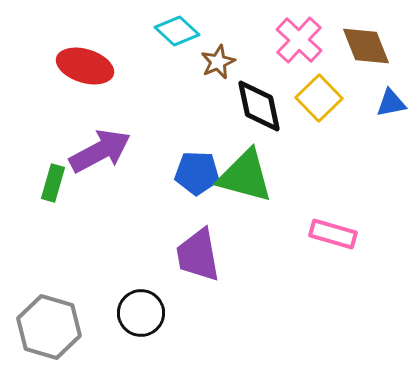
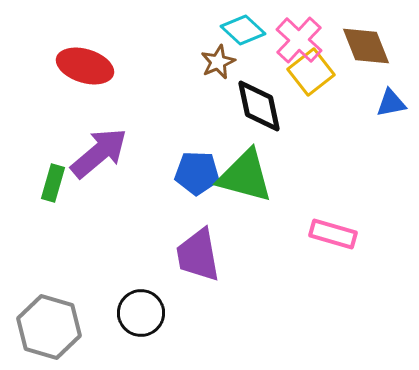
cyan diamond: moved 66 px right, 1 px up
yellow square: moved 8 px left, 26 px up; rotated 6 degrees clockwise
purple arrow: moved 1 px left, 2 px down; rotated 12 degrees counterclockwise
